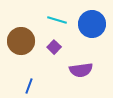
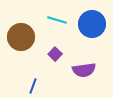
brown circle: moved 4 px up
purple square: moved 1 px right, 7 px down
purple semicircle: moved 3 px right
blue line: moved 4 px right
